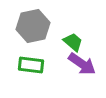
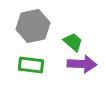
purple arrow: rotated 32 degrees counterclockwise
